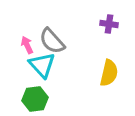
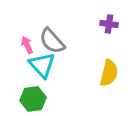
green hexagon: moved 2 px left
